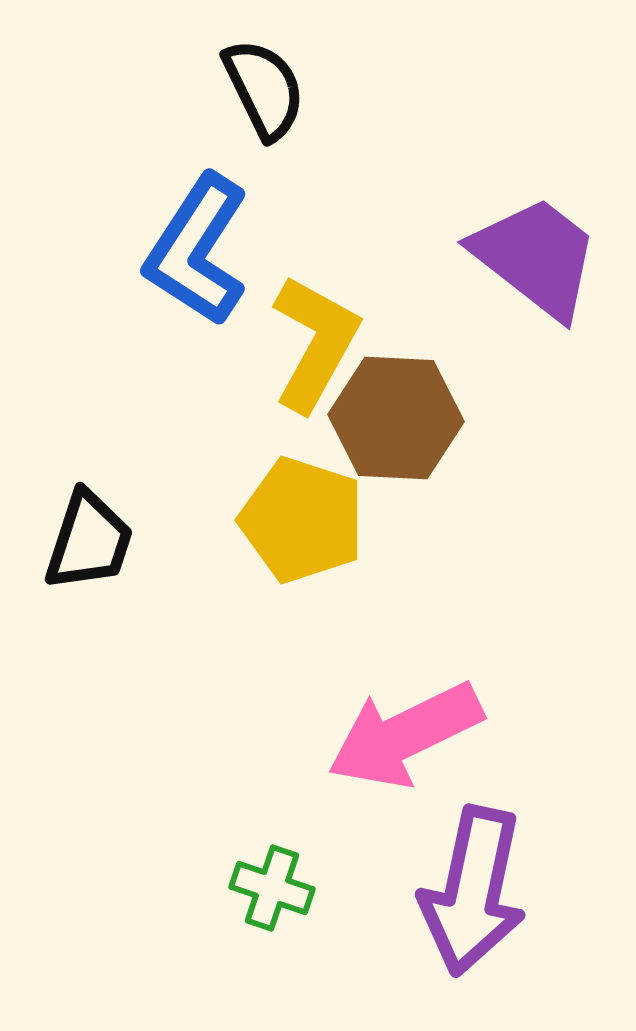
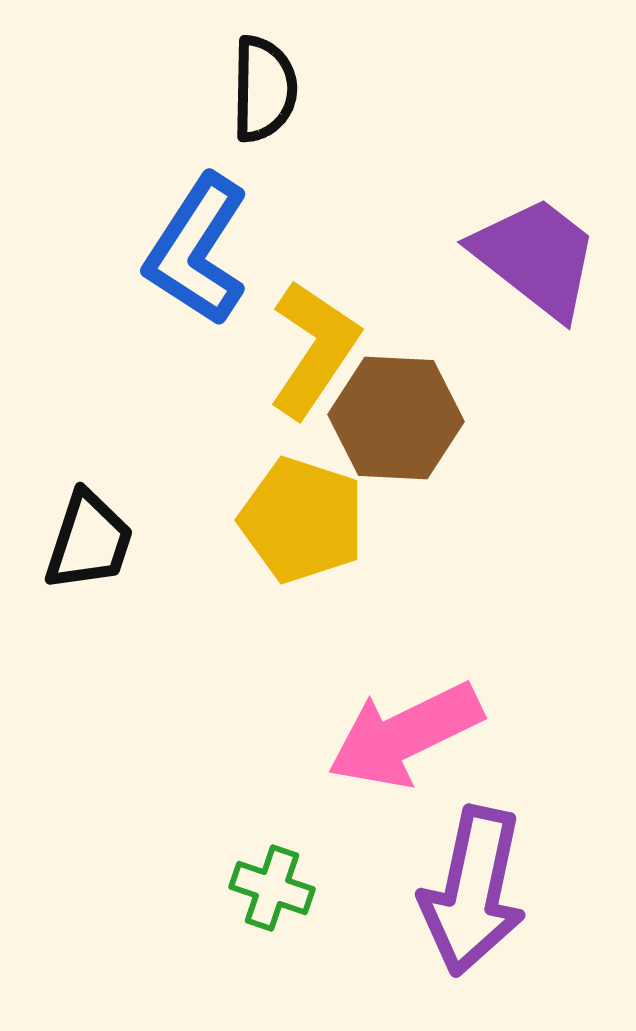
black semicircle: rotated 27 degrees clockwise
yellow L-shape: moved 1 px left, 6 px down; rotated 5 degrees clockwise
